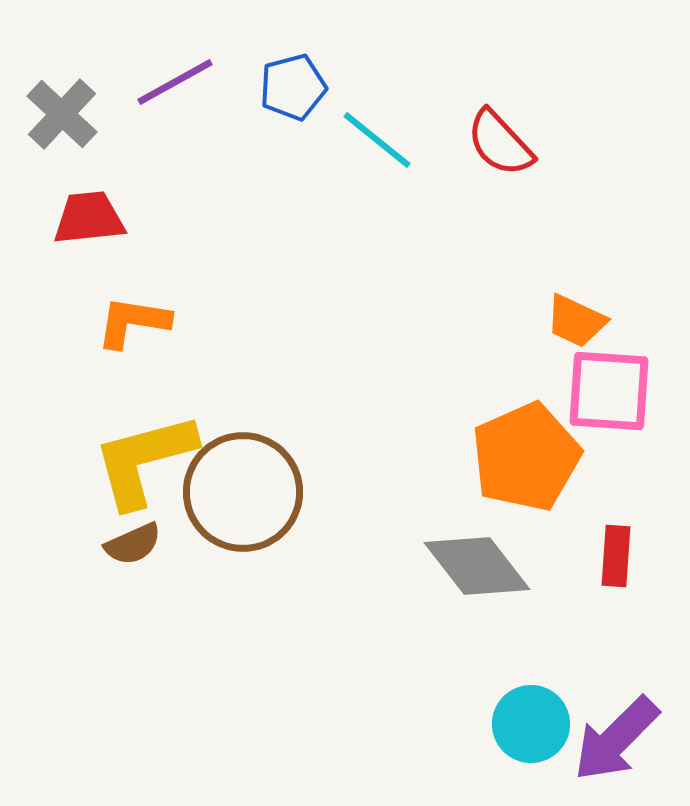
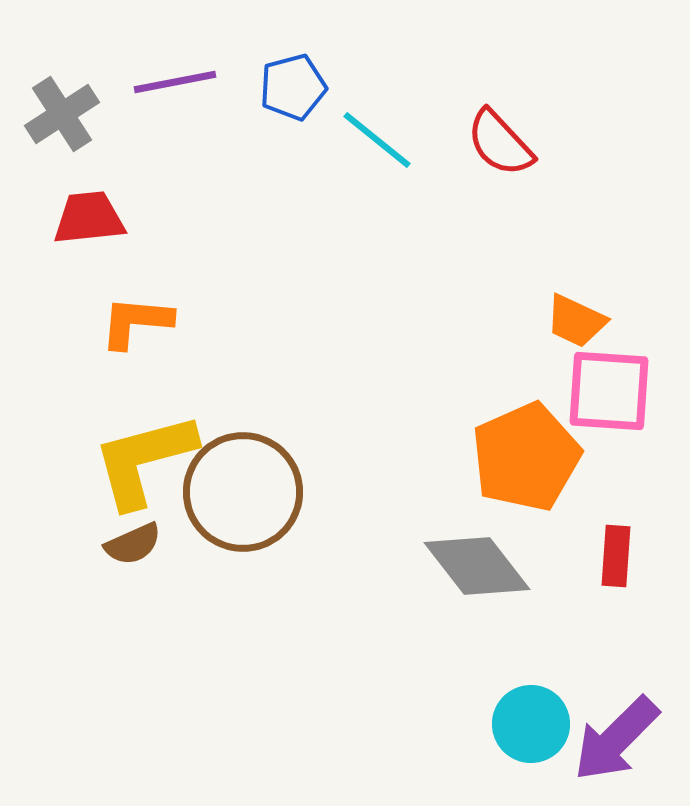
purple line: rotated 18 degrees clockwise
gray cross: rotated 14 degrees clockwise
orange L-shape: moved 3 px right; rotated 4 degrees counterclockwise
